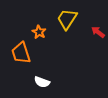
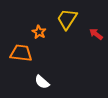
red arrow: moved 2 px left, 2 px down
orange trapezoid: rotated 115 degrees clockwise
white semicircle: rotated 21 degrees clockwise
